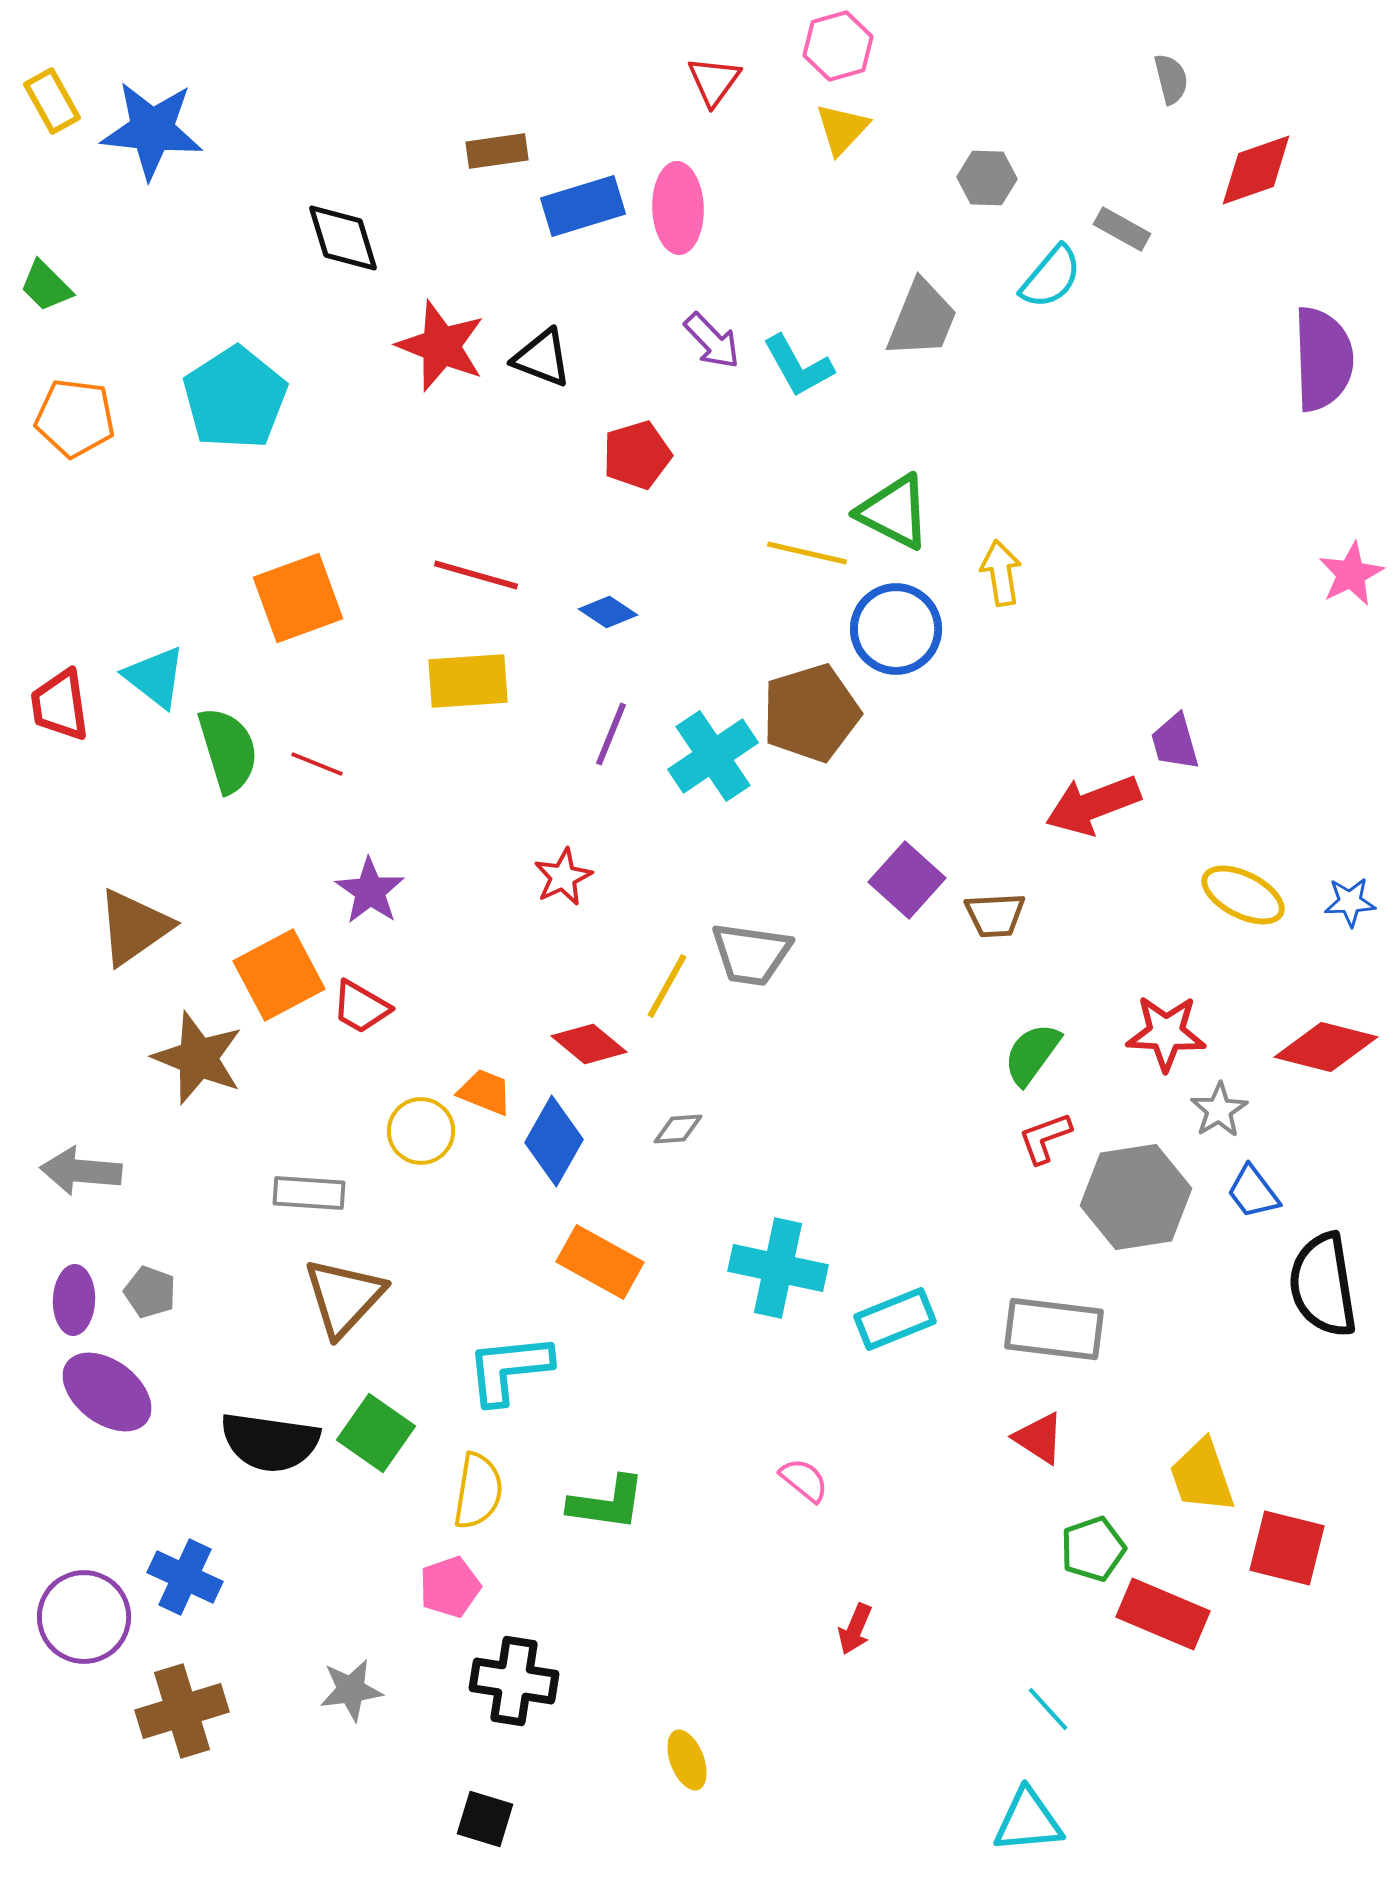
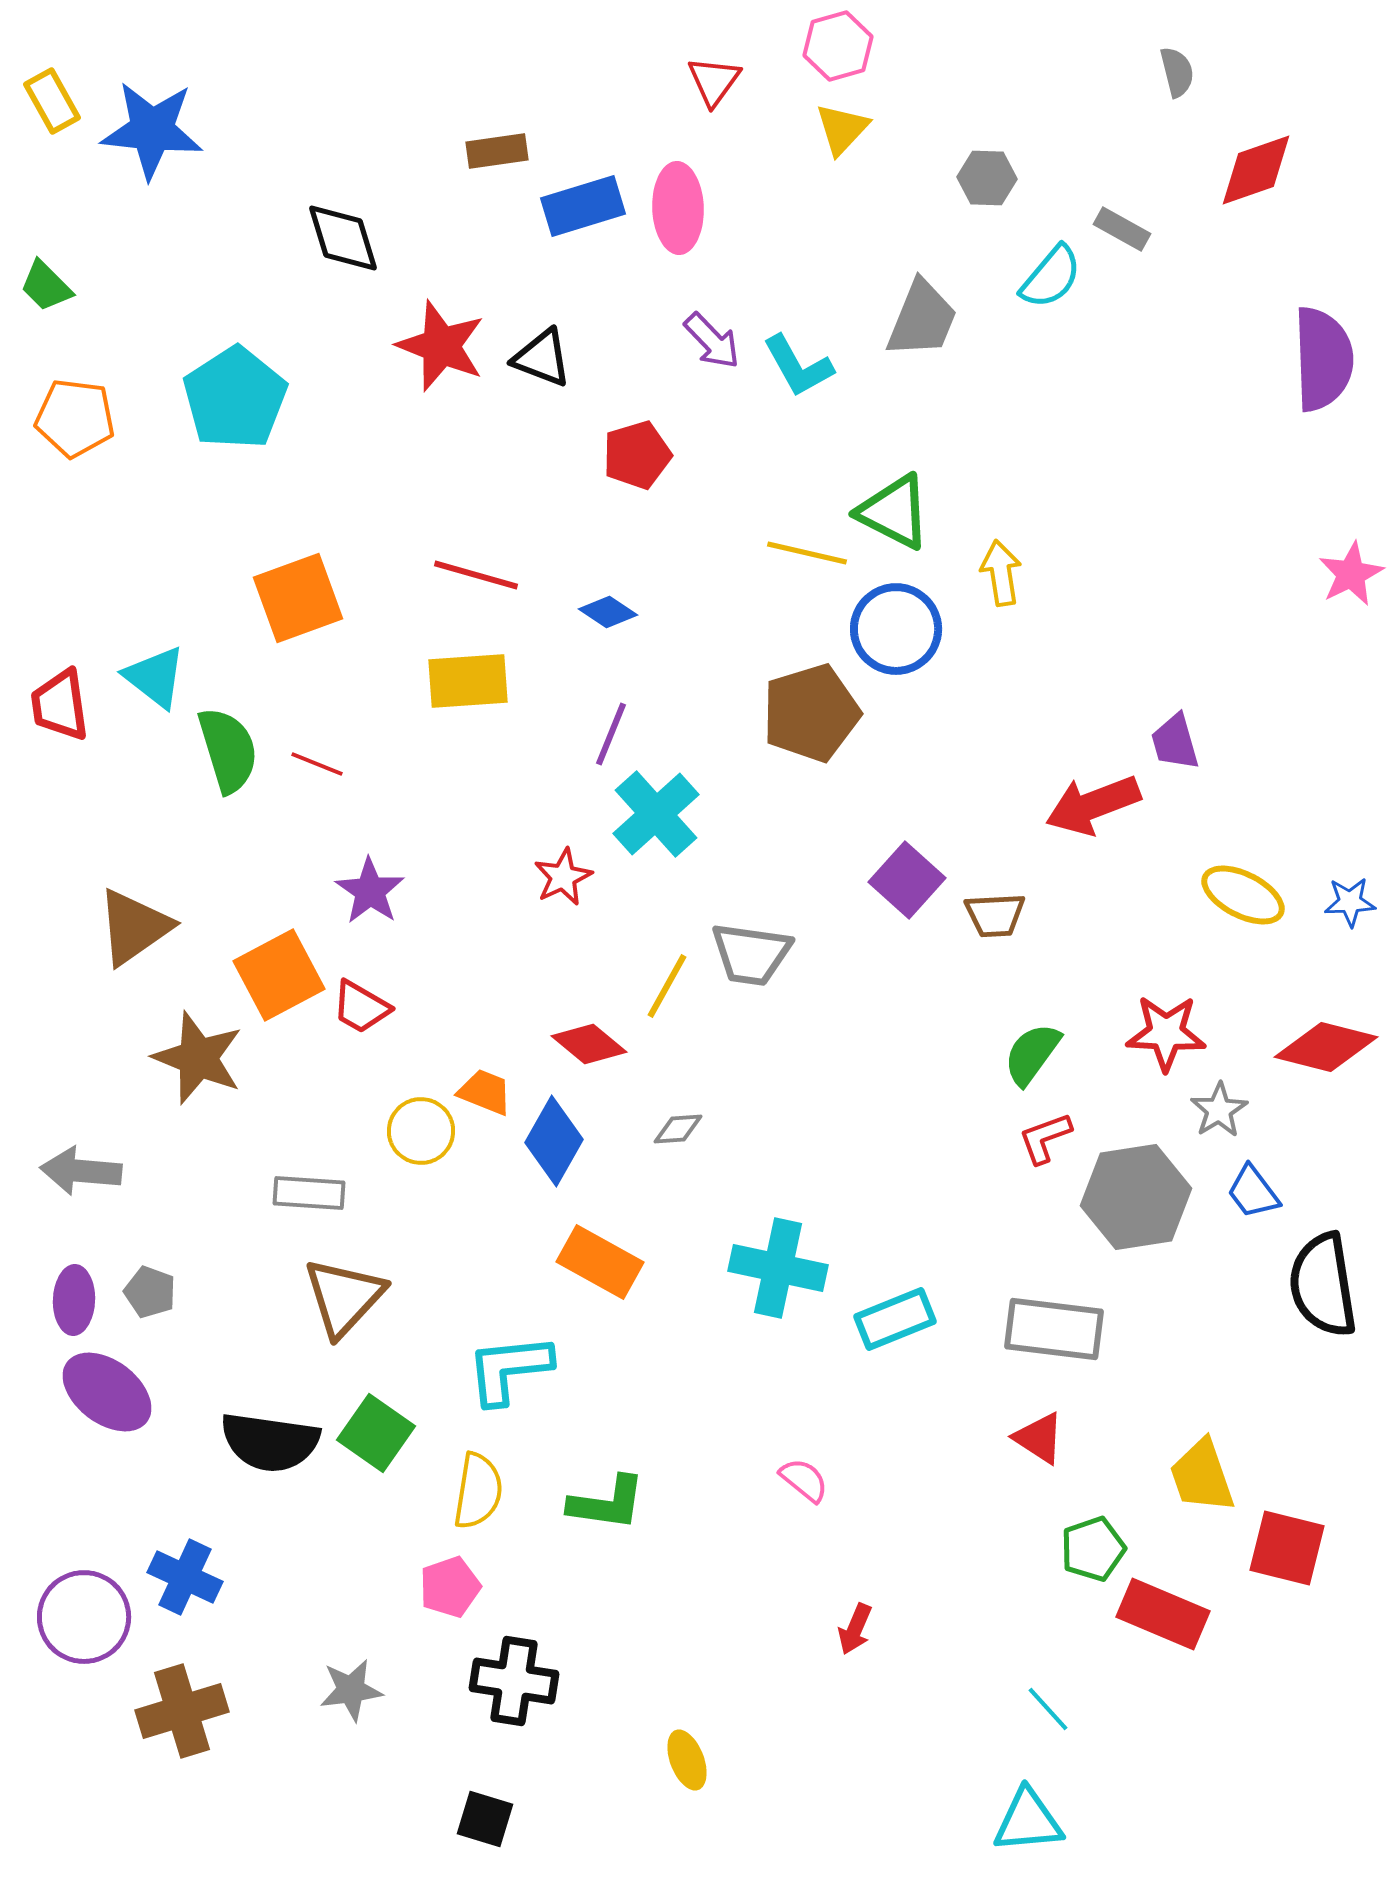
gray semicircle at (1171, 79): moved 6 px right, 7 px up
cyan cross at (713, 756): moved 57 px left, 58 px down; rotated 8 degrees counterclockwise
